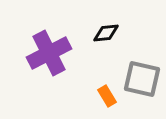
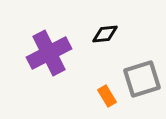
black diamond: moved 1 px left, 1 px down
gray square: rotated 30 degrees counterclockwise
